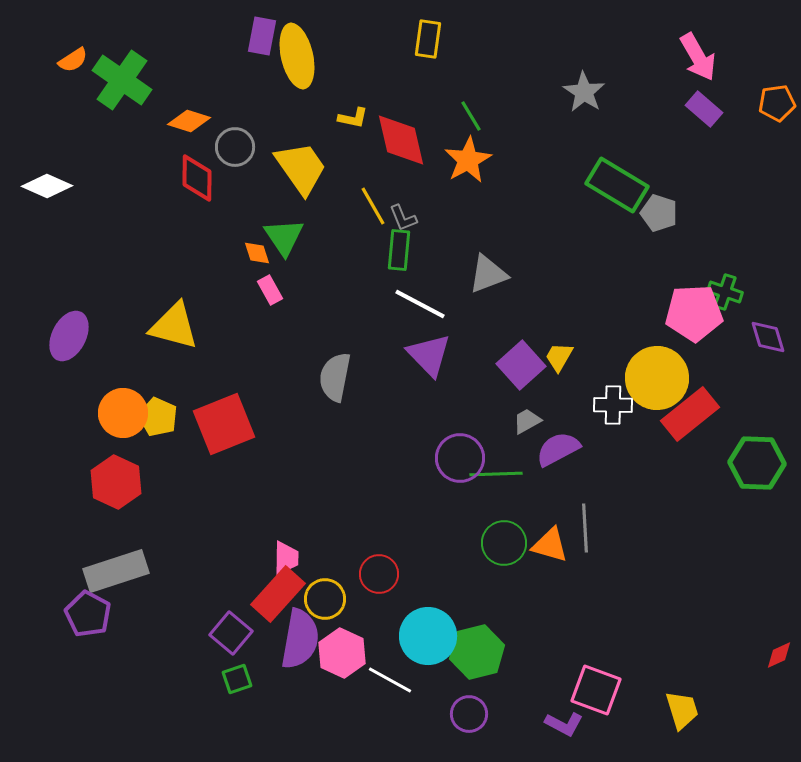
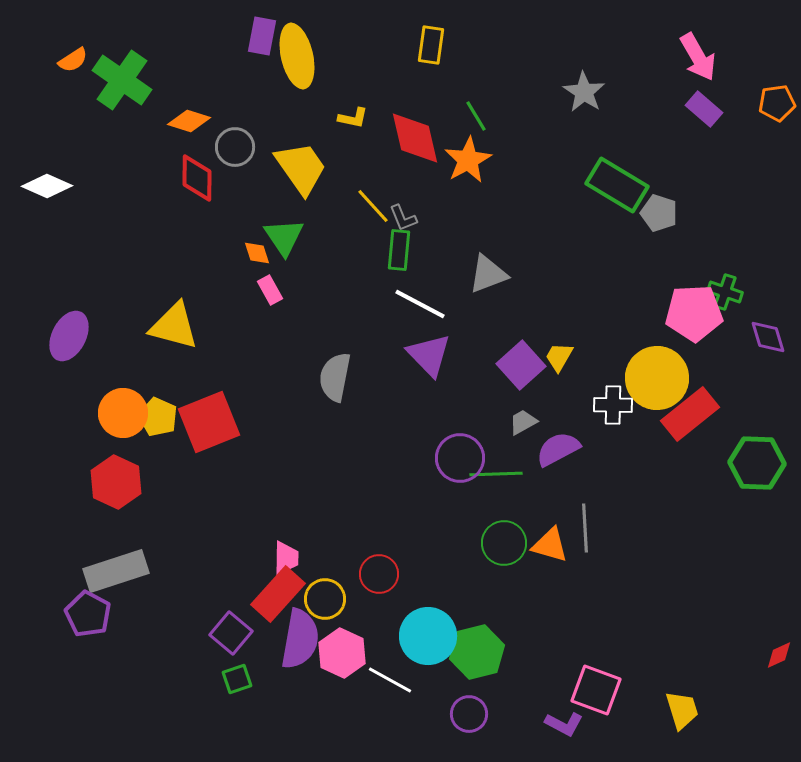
yellow rectangle at (428, 39): moved 3 px right, 6 px down
green line at (471, 116): moved 5 px right
red diamond at (401, 140): moved 14 px right, 2 px up
yellow line at (373, 206): rotated 12 degrees counterclockwise
gray trapezoid at (527, 421): moved 4 px left, 1 px down
red square at (224, 424): moved 15 px left, 2 px up
